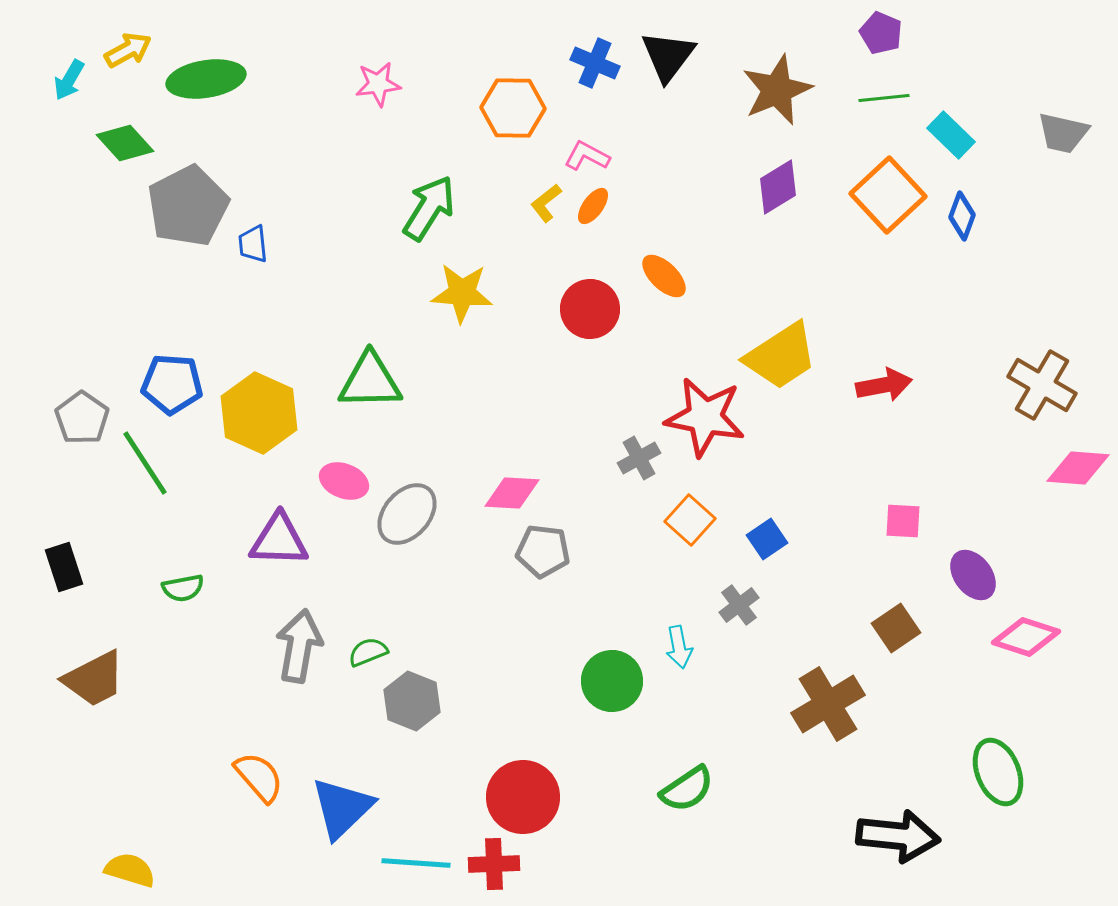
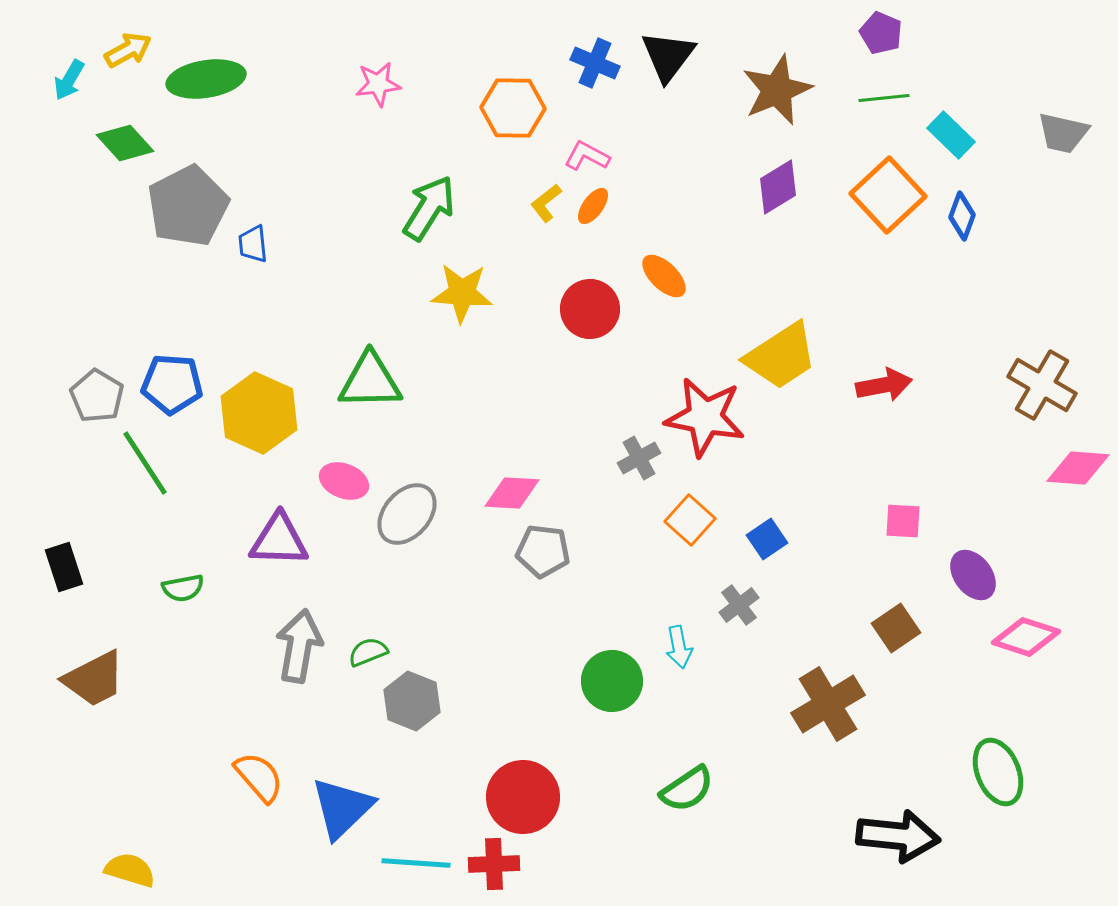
gray pentagon at (82, 418): moved 15 px right, 22 px up; rotated 4 degrees counterclockwise
